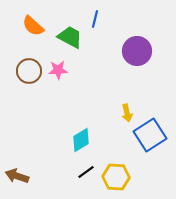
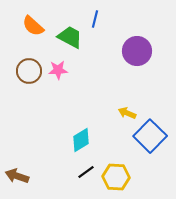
yellow arrow: rotated 126 degrees clockwise
blue square: moved 1 px down; rotated 12 degrees counterclockwise
